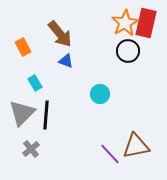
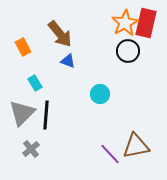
blue triangle: moved 2 px right
